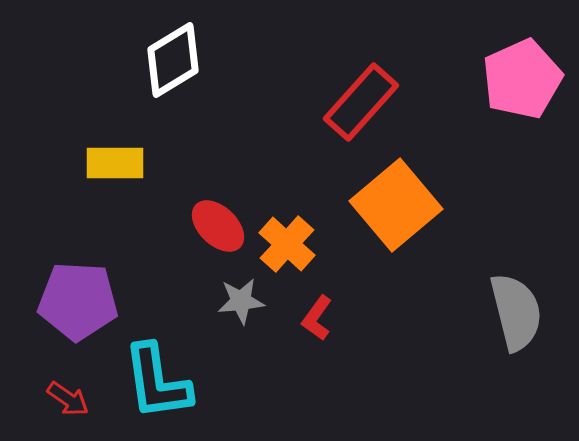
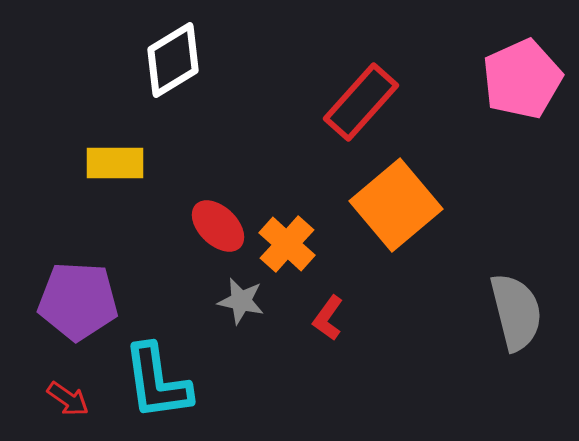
gray star: rotated 18 degrees clockwise
red L-shape: moved 11 px right
